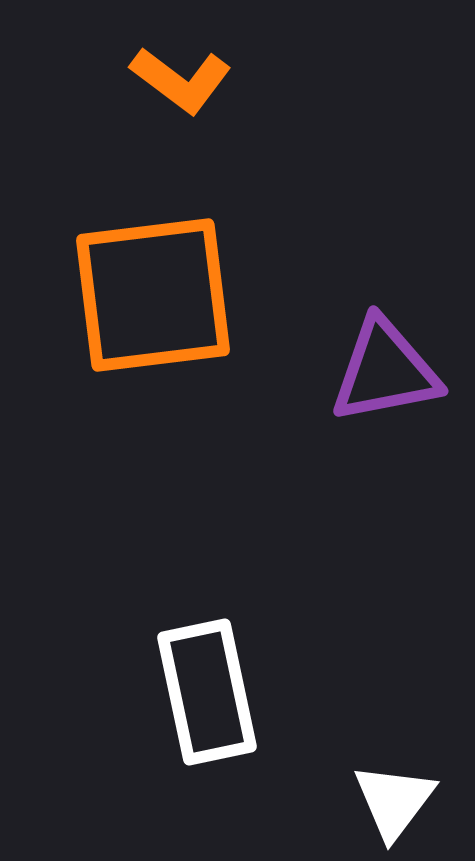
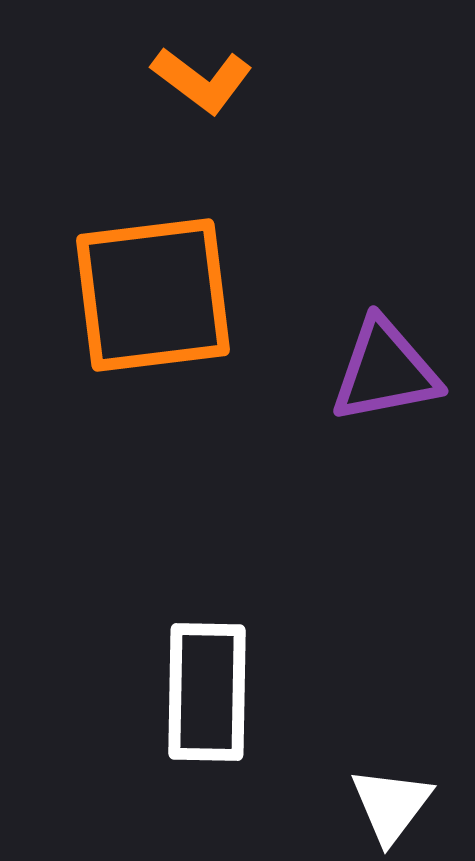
orange L-shape: moved 21 px right
white rectangle: rotated 13 degrees clockwise
white triangle: moved 3 px left, 4 px down
